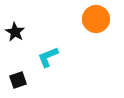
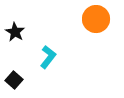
cyan L-shape: rotated 150 degrees clockwise
black square: moved 4 px left; rotated 30 degrees counterclockwise
